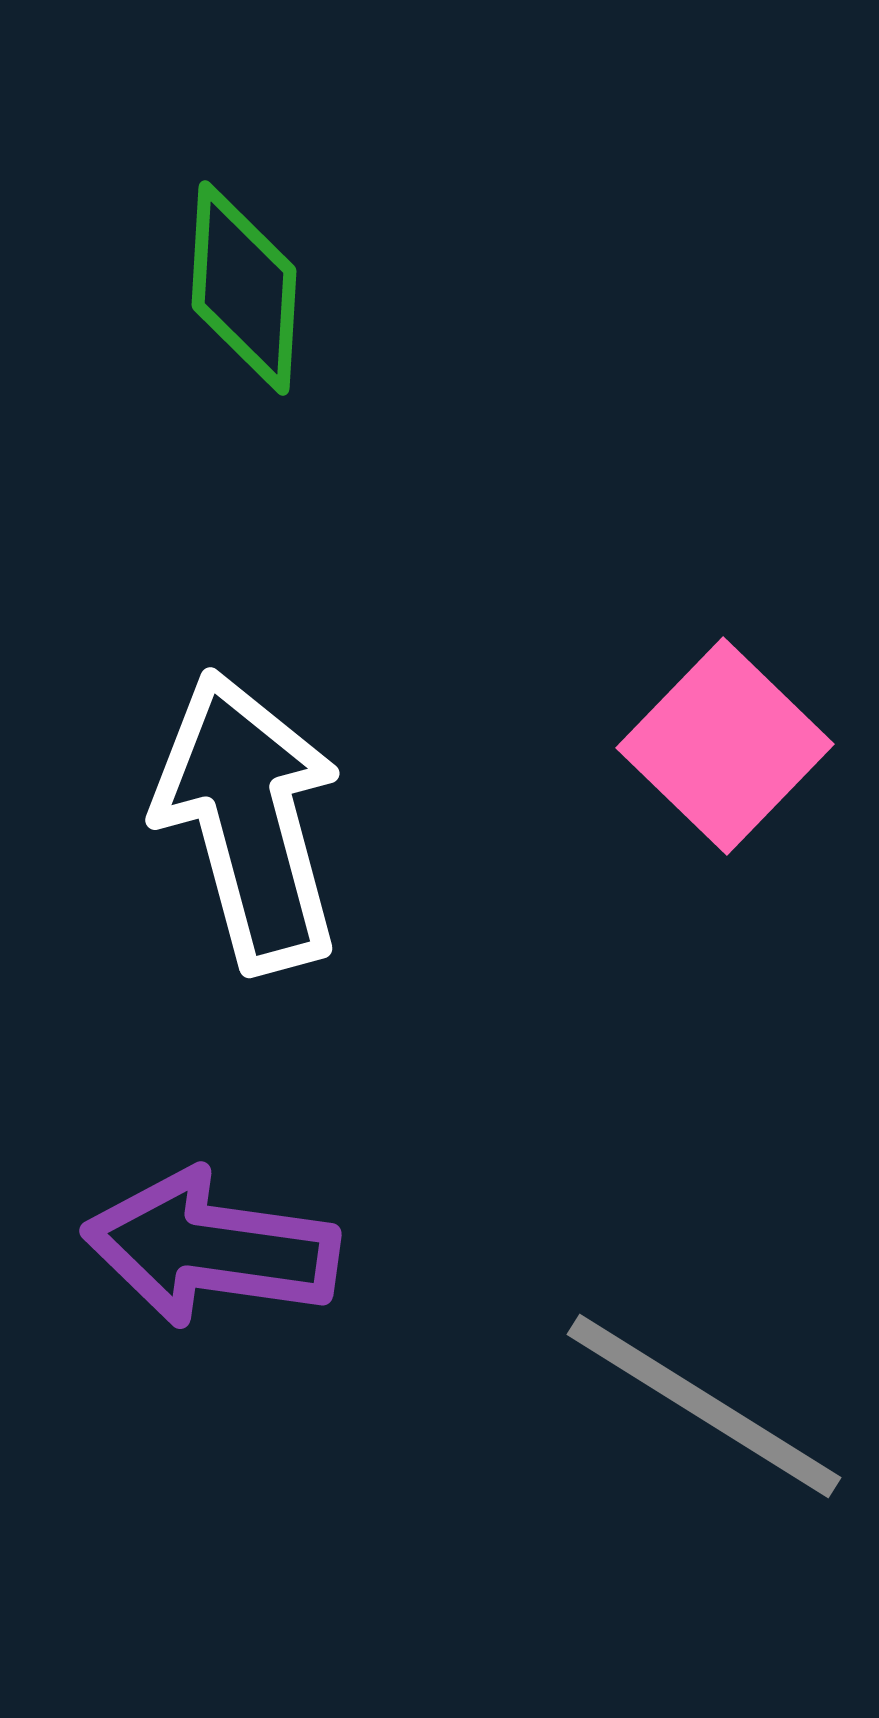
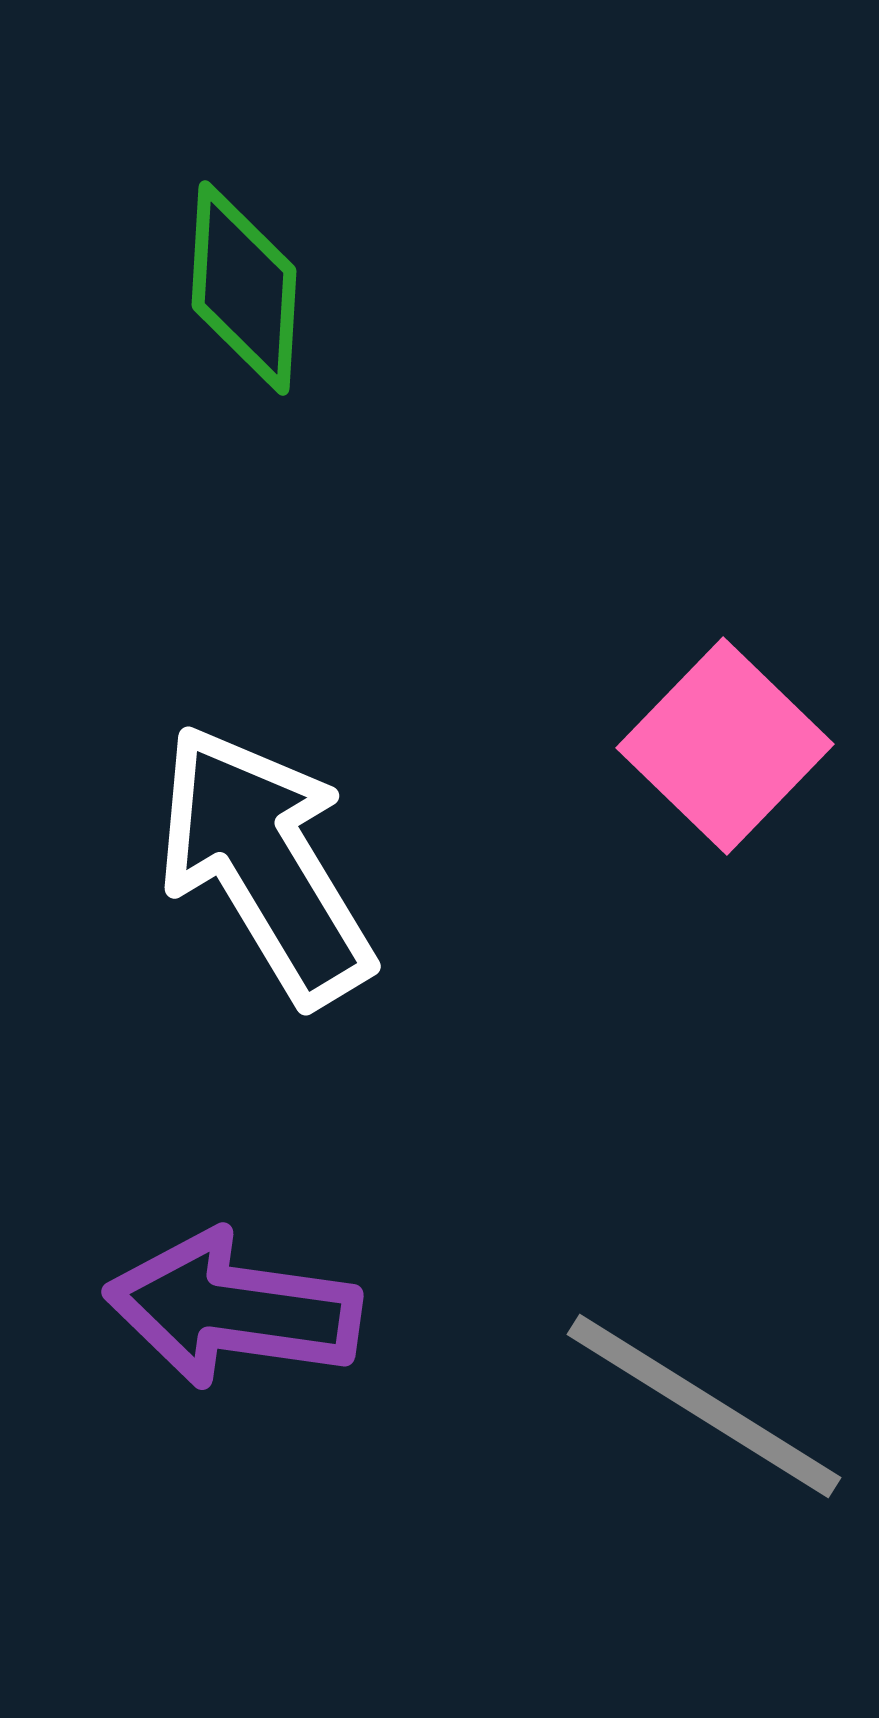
white arrow: moved 16 px right, 43 px down; rotated 16 degrees counterclockwise
purple arrow: moved 22 px right, 61 px down
